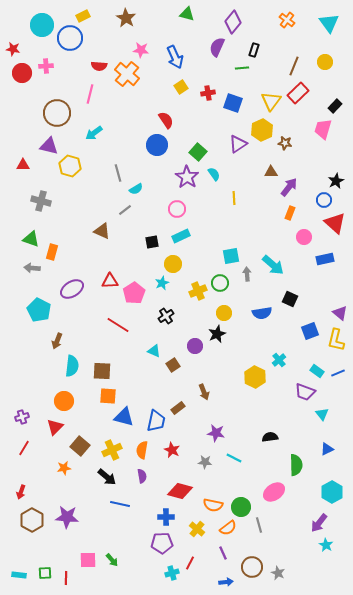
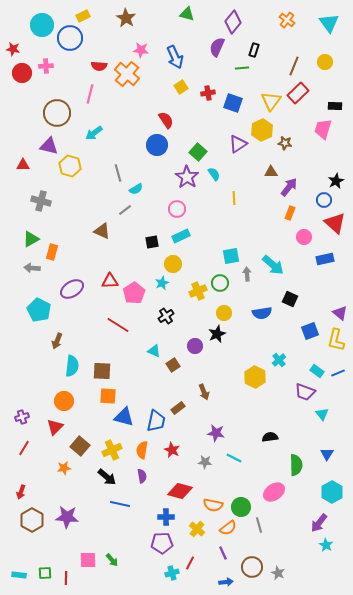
black rectangle at (335, 106): rotated 48 degrees clockwise
green triangle at (31, 239): rotated 48 degrees counterclockwise
blue triangle at (327, 449): moved 5 px down; rotated 32 degrees counterclockwise
